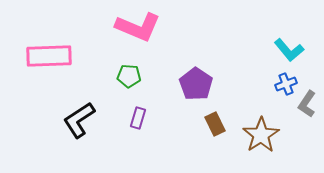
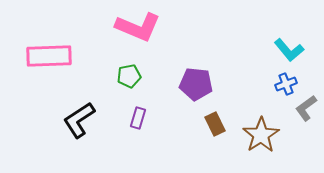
green pentagon: rotated 15 degrees counterclockwise
purple pentagon: rotated 28 degrees counterclockwise
gray L-shape: moved 1 px left, 4 px down; rotated 20 degrees clockwise
